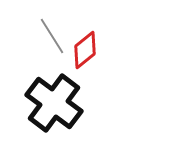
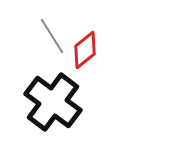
black cross: moved 1 px left, 1 px up
